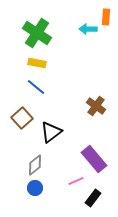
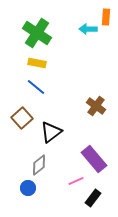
gray diamond: moved 4 px right
blue circle: moved 7 px left
